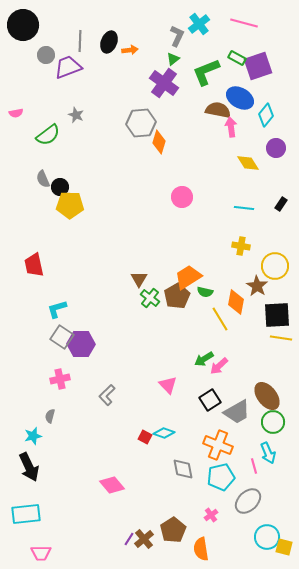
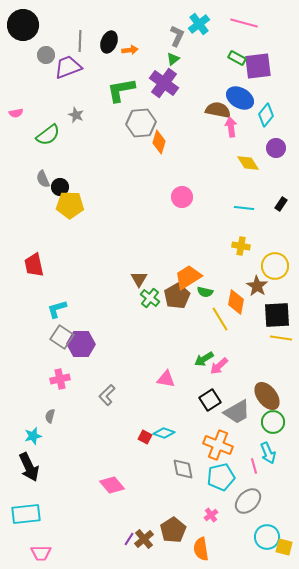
purple square at (258, 66): rotated 12 degrees clockwise
green L-shape at (206, 72): moved 85 px left, 18 px down; rotated 12 degrees clockwise
pink triangle at (168, 385): moved 2 px left, 6 px up; rotated 36 degrees counterclockwise
